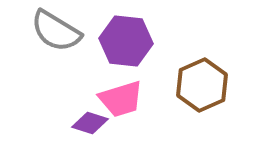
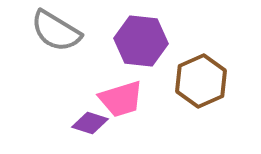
purple hexagon: moved 15 px right
brown hexagon: moved 1 px left, 4 px up
